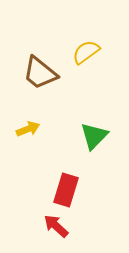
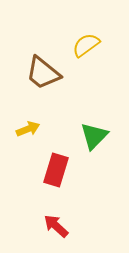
yellow semicircle: moved 7 px up
brown trapezoid: moved 3 px right
red rectangle: moved 10 px left, 20 px up
